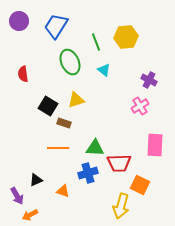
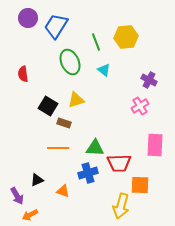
purple circle: moved 9 px right, 3 px up
black triangle: moved 1 px right
orange square: rotated 24 degrees counterclockwise
